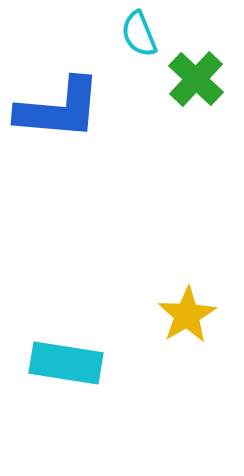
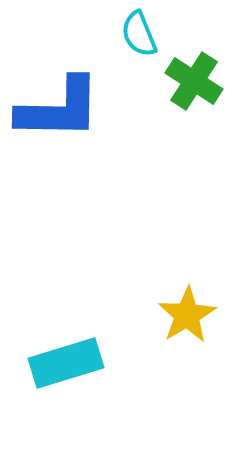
green cross: moved 2 px left, 2 px down; rotated 10 degrees counterclockwise
blue L-shape: rotated 4 degrees counterclockwise
cyan rectangle: rotated 26 degrees counterclockwise
